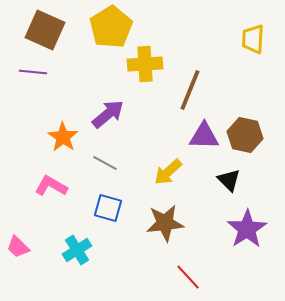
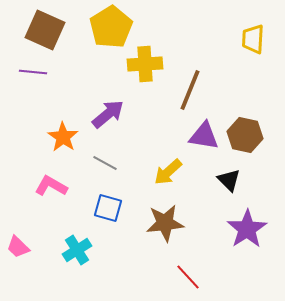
purple triangle: rotated 8 degrees clockwise
